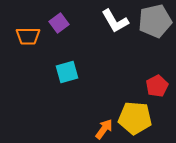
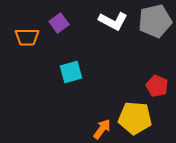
white L-shape: moved 2 px left; rotated 32 degrees counterclockwise
orange trapezoid: moved 1 px left, 1 px down
cyan square: moved 4 px right
red pentagon: rotated 20 degrees counterclockwise
orange arrow: moved 2 px left
